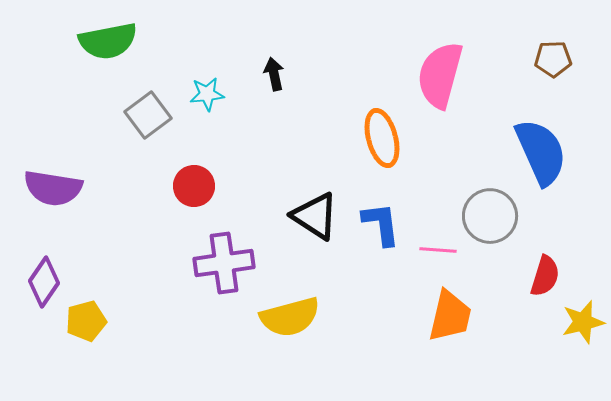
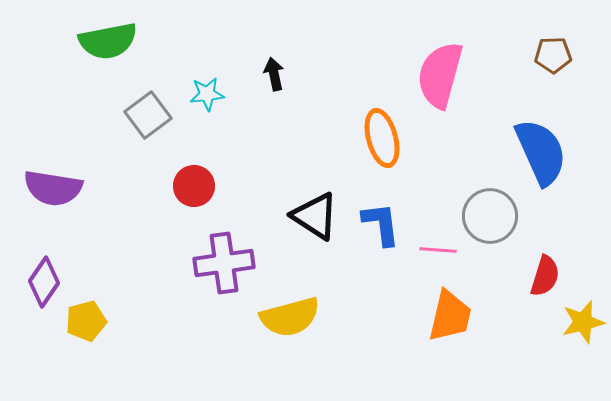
brown pentagon: moved 4 px up
